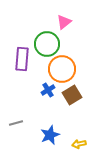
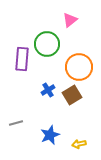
pink triangle: moved 6 px right, 2 px up
orange circle: moved 17 px right, 2 px up
